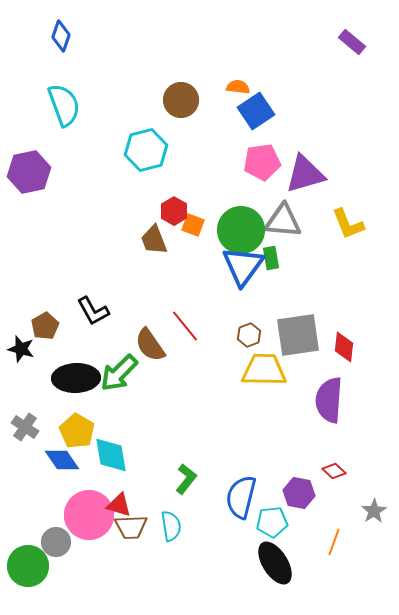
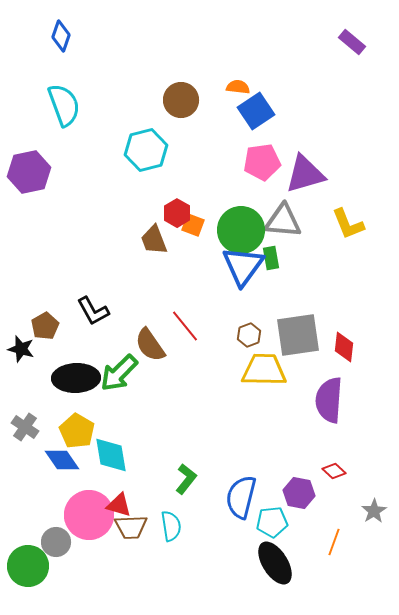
red hexagon at (174, 211): moved 3 px right, 2 px down
